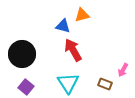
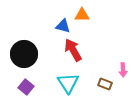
orange triangle: rotated 14 degrees clockwise
black circle: moved 2 px right
pink arrow: rotated 32 degrees counterclockwise
